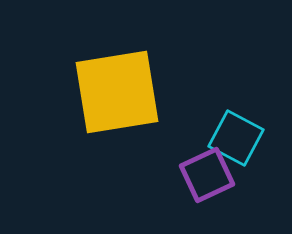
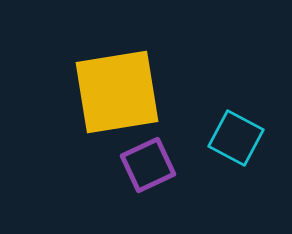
purple square: moved 59 px left, 10 px up
